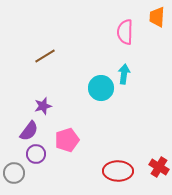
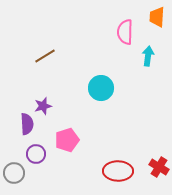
cyan arrow: moved 24 px right, 18 px up
purple semicircle: moved 2 px left, 7 px up; rotated 40 degrees counterclockwise
